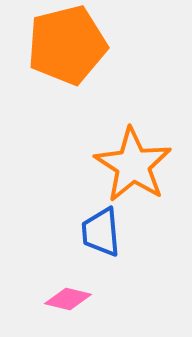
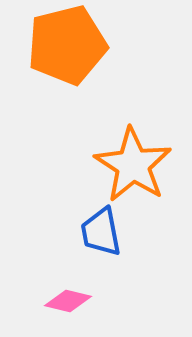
blue trapezoid: rotated 6 degrees counterclockwise
pink diamond: moved 2 px down
